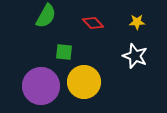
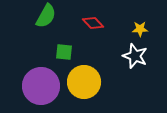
yellow star: moved 3 px right, 7 px down
